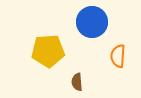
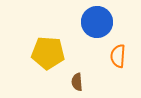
blue circle: moved 5 px right
yellow pentagon: moved 2 px down; rotated 8 degrees clockwise
